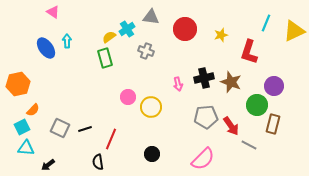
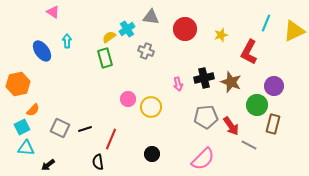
blue ellipse: moved 4 px left, 3 px down
red L-shape: rotated 10 degrees clockwise
pink circle: moved 2 px down
